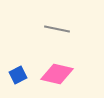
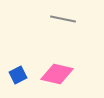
gray line: moved 6 px right, 10 px up
